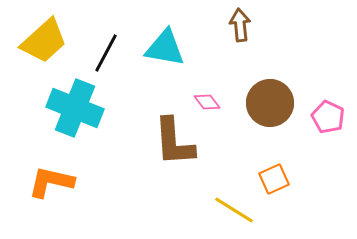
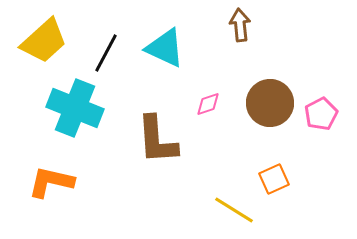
cyan triangle: rotated 15 degrees clockwise
pink diamond: moved 1 px right, 2 px down; rotated 72 degrees counterclockwise
pink pentagon: moved 7 px left, 3 px up; rotated 20 degrees clockwise
brown L-shape: moved 17 px left, 2 px up
